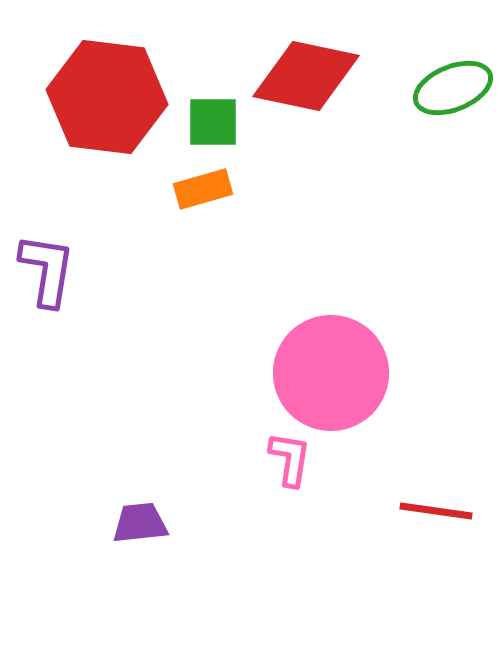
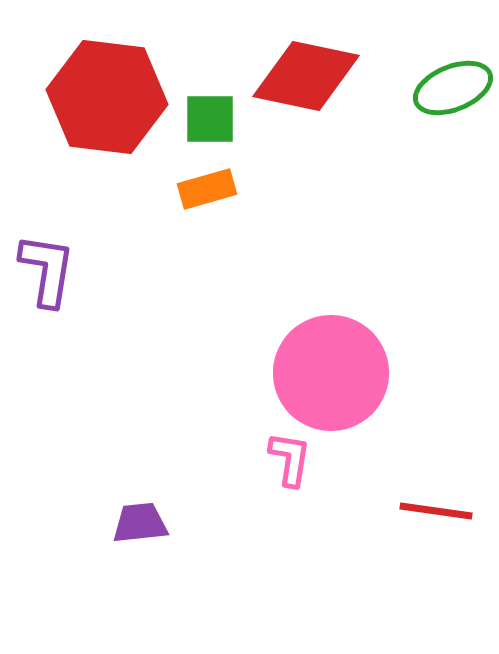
green square: moved 3 px left, 3 px up
orange rectangle: moved 4 px right
